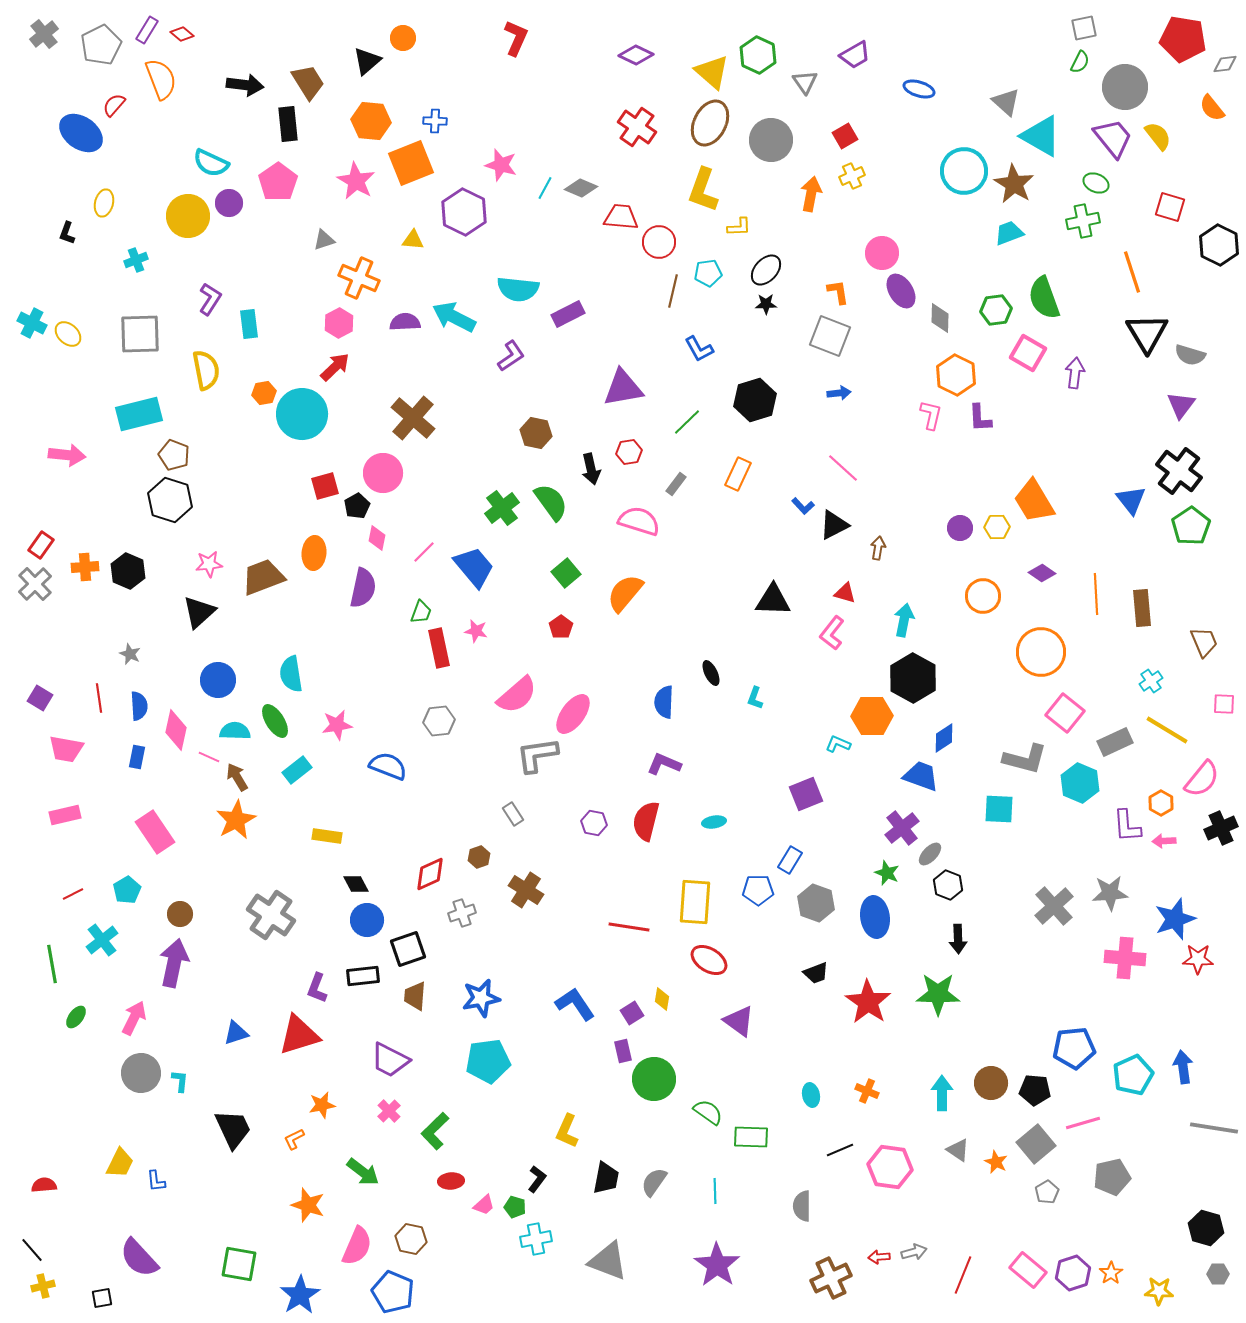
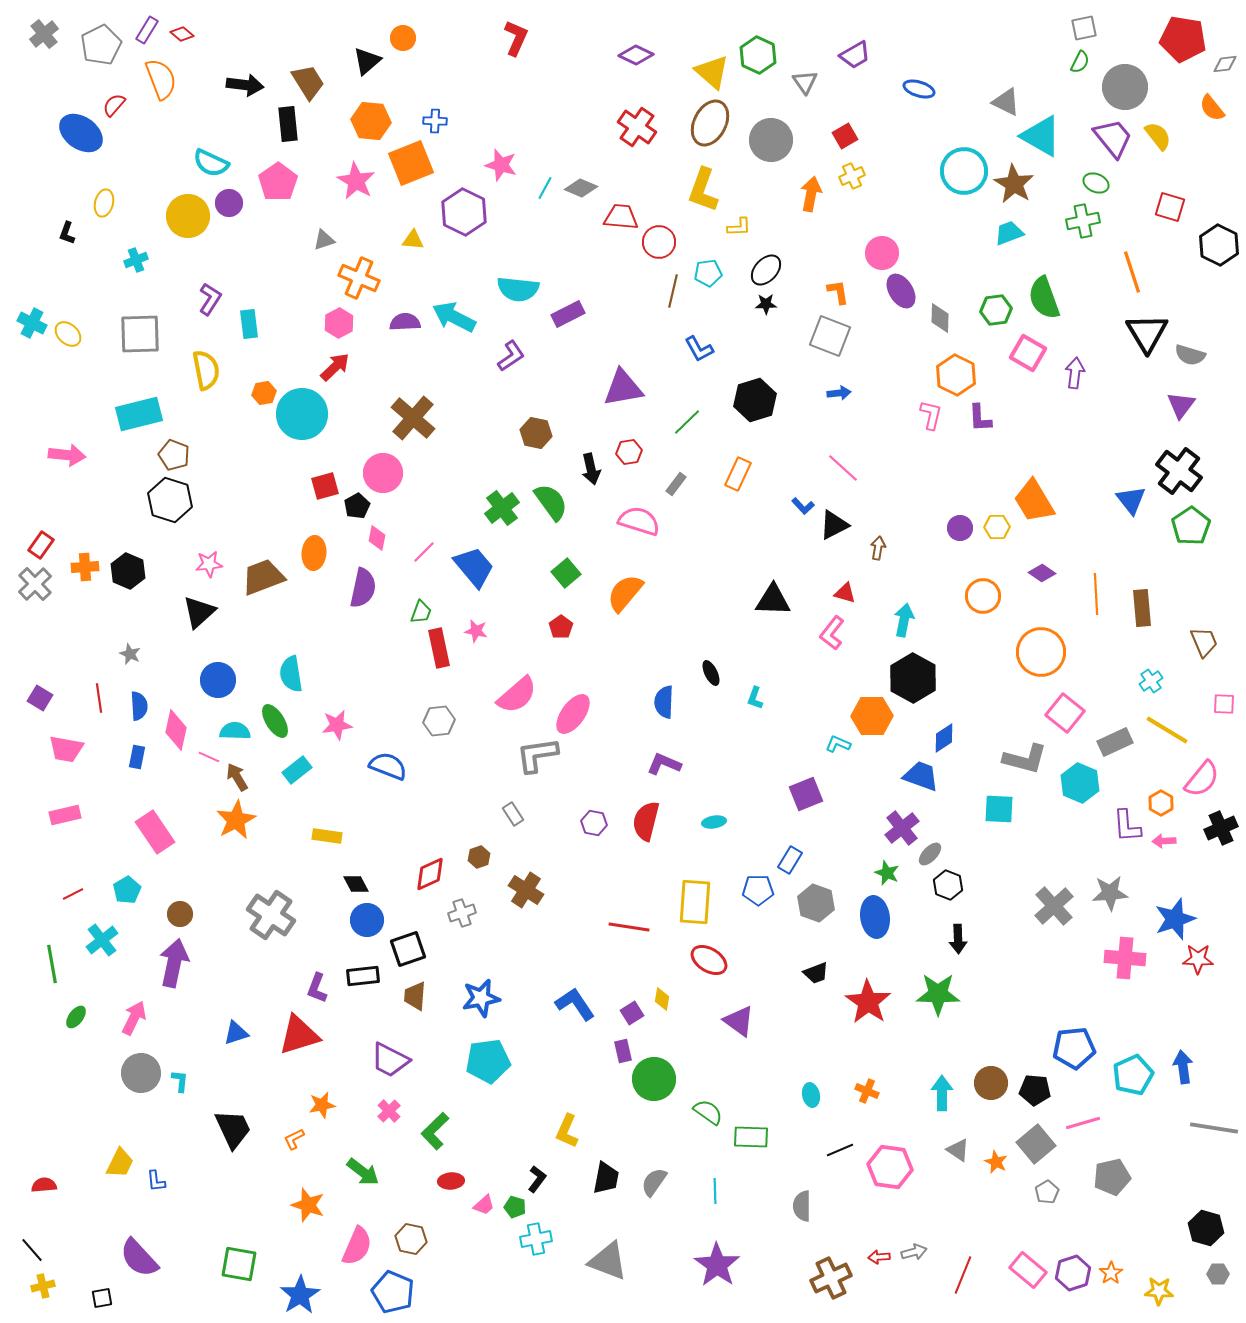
gray triangle at (1006, 102): rotated 16 degrees counterclockwise
